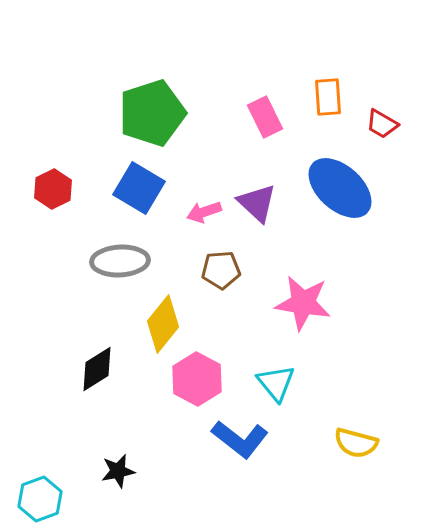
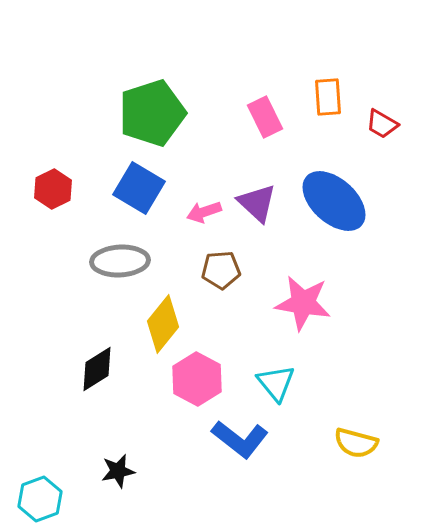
blue ellipse: moved 6 px left, 13 px down
